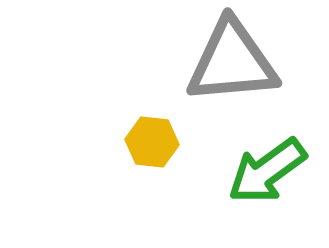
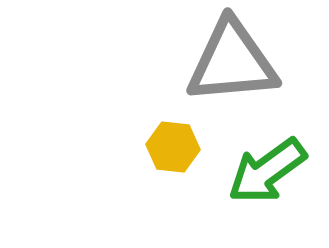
yellow hexagon: moved 21 px right, 5 px down
